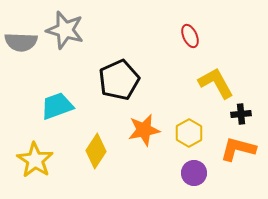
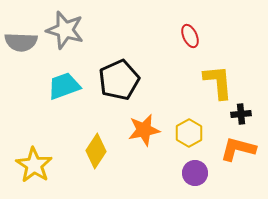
yellow L-shape: moved 2 px right, 1 px up; rotated 24 degrees clockwise
cyan trapezoid: moved 7 px right, 20 px up
yellow star: moved 1 px left, 5 px down
purple circle: moved 1 px right
